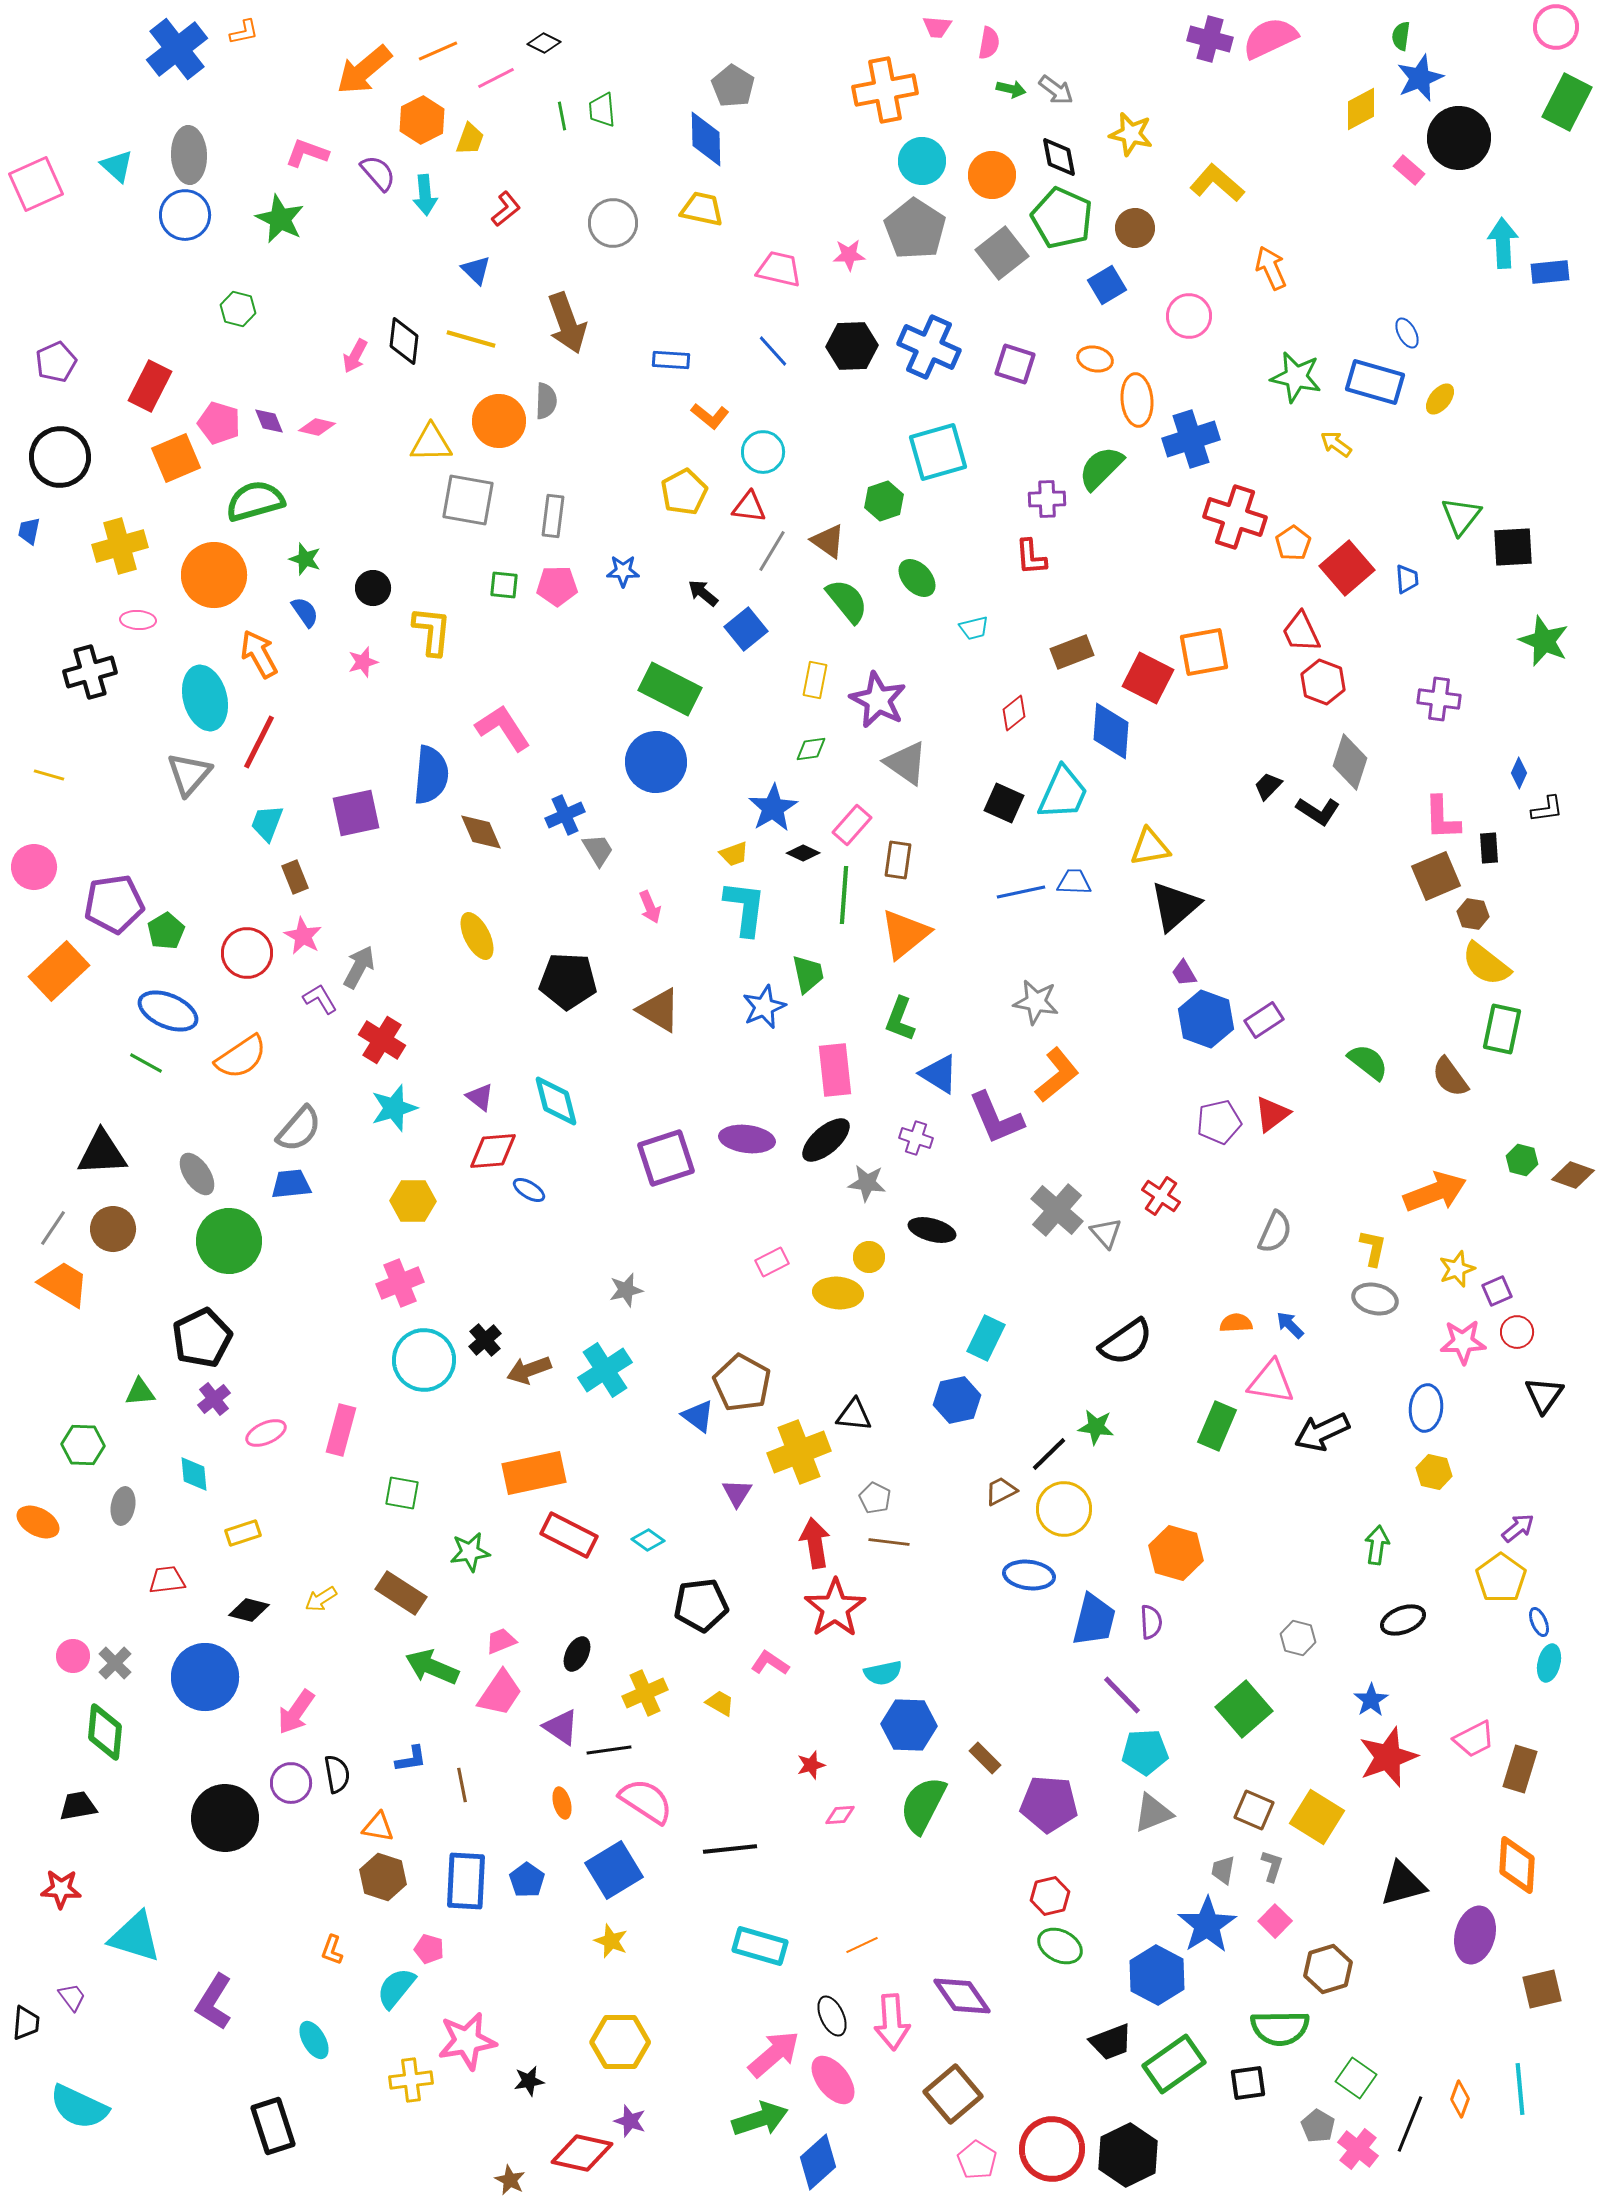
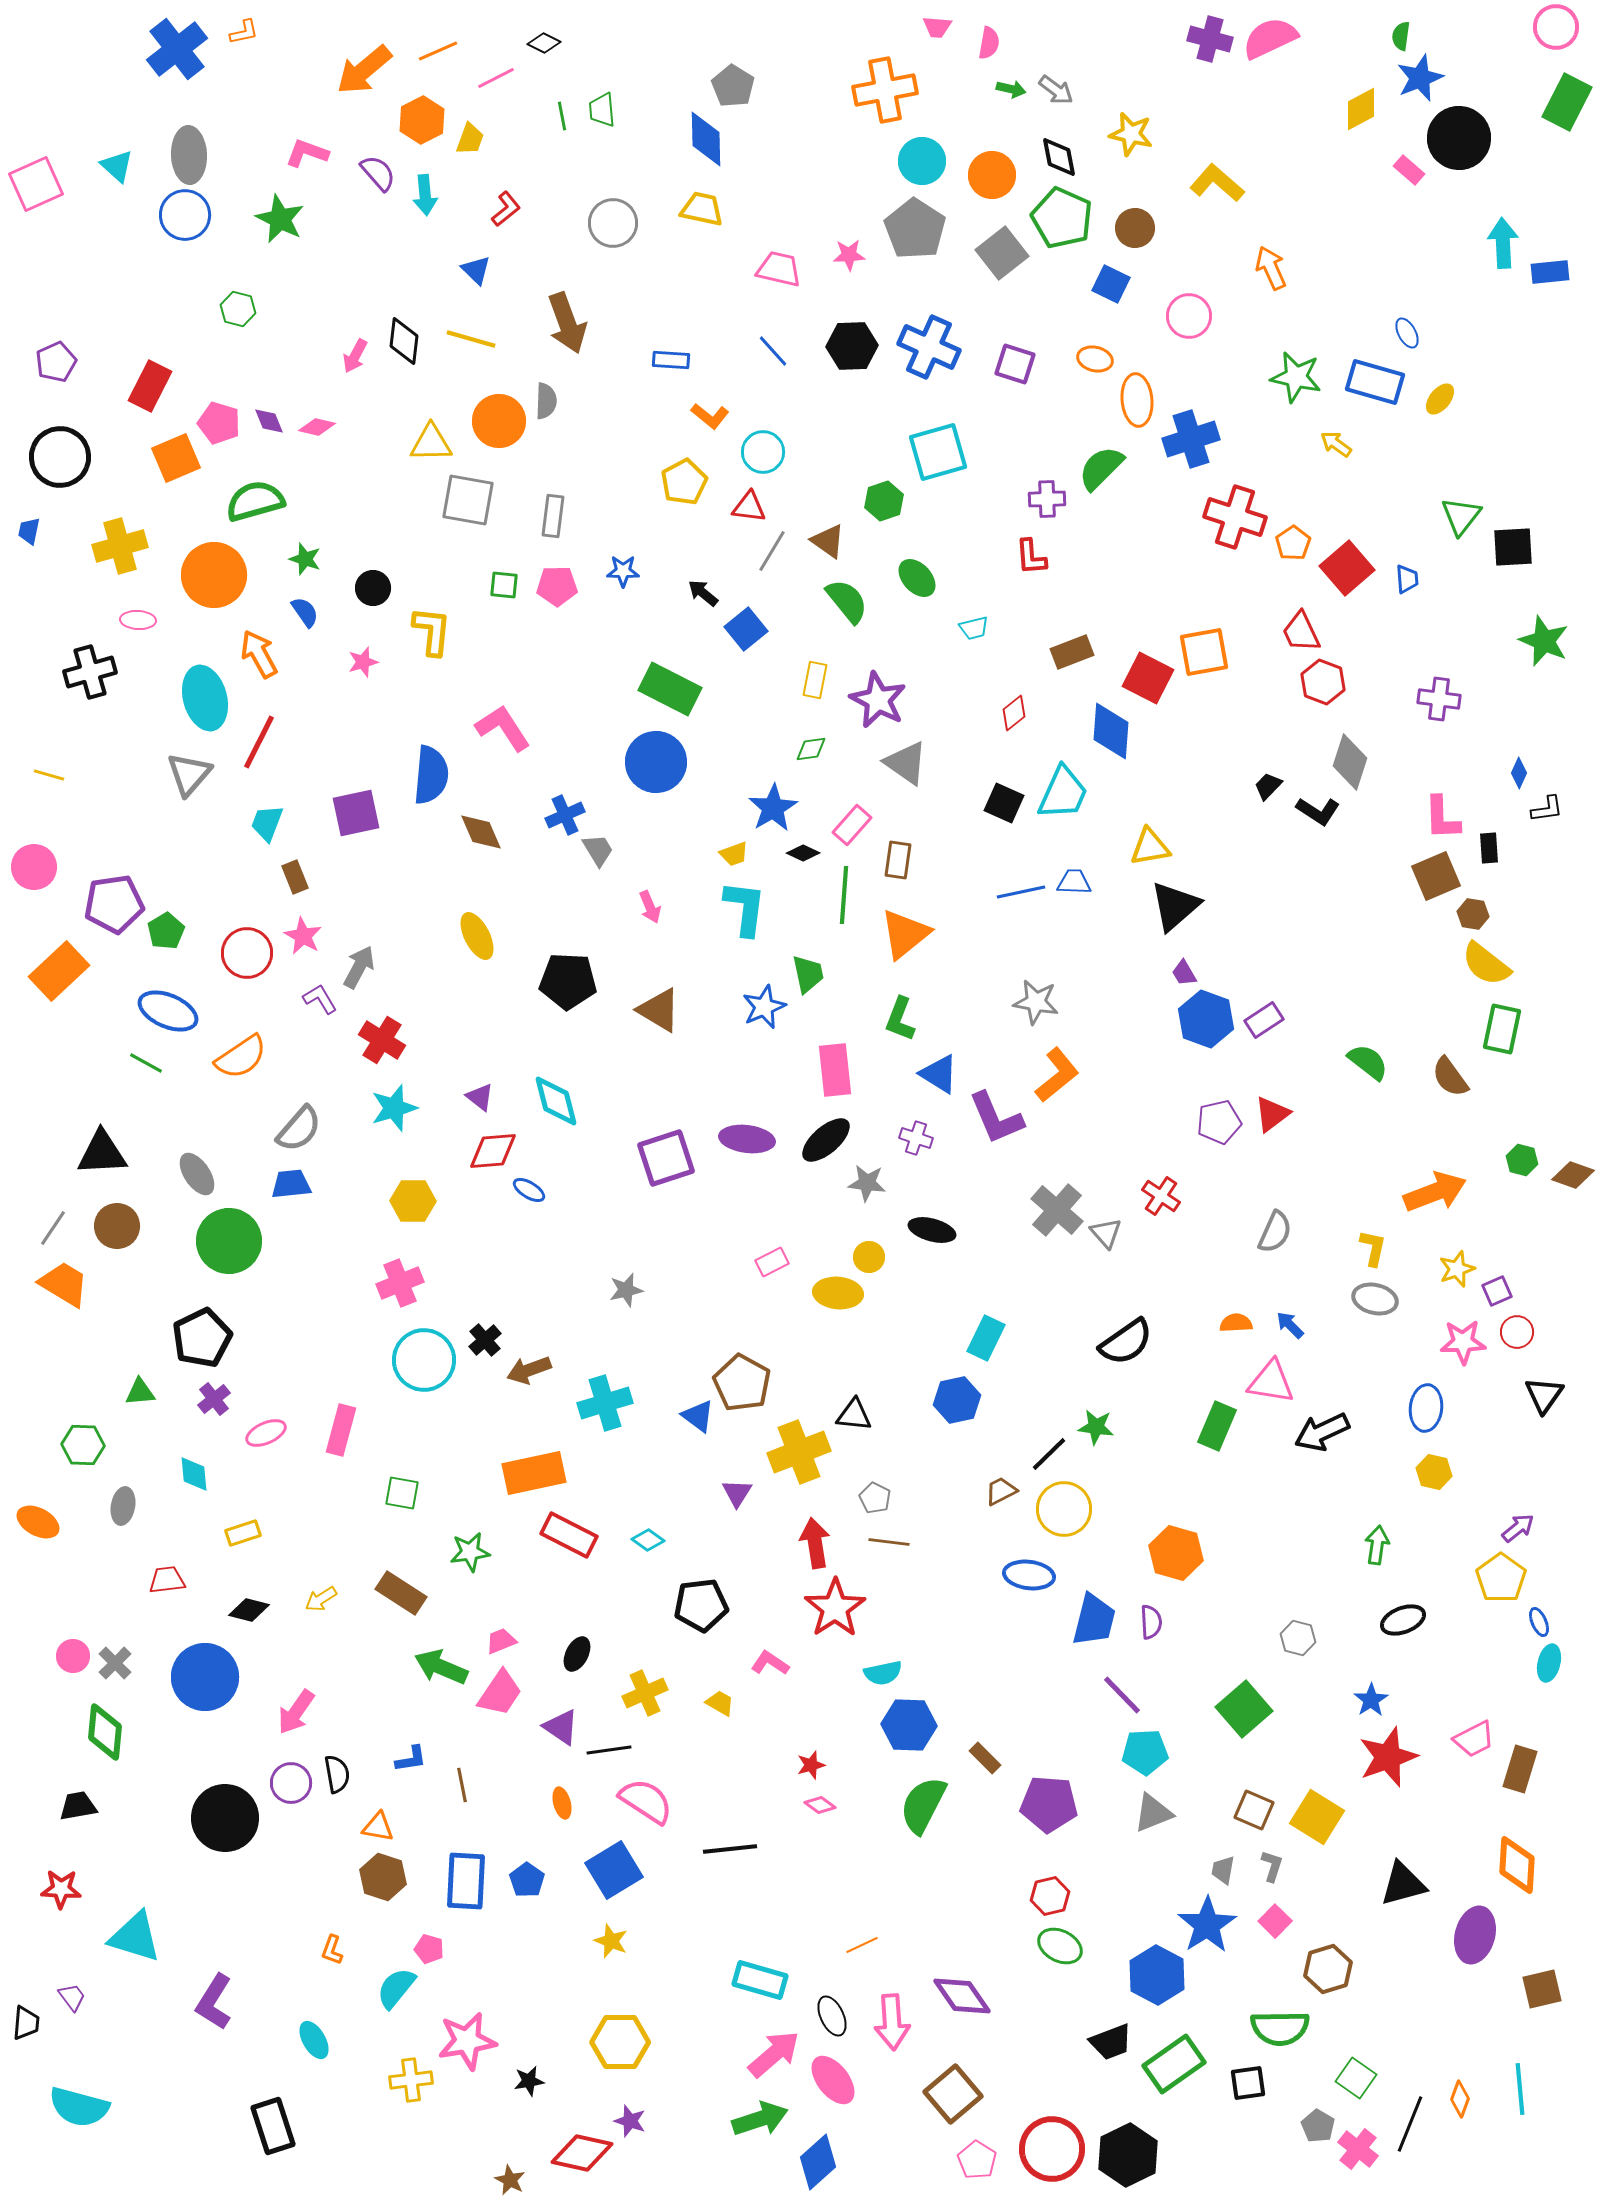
blue square at (1107, 285): moved 4 px right, 1 px up; rotated 33 degrees counterclockwise
yellow pentagon at (684, 492): moved 10 px up
brown circle at (113, 1229): moved 4 px right, 3 px up
cyan cross at (605, 1370): moved 33 px down; rotated 16 degrees clockwise
green arrow at (432, 1667): moved 9 px right
pink diamond at (840, 1815): moved 20 px left, 10 px up; rotated 40 degrees clockwise
cyan rectangle at (760, 1946): moved 34 px down
cyan semicircle at (79, 2107): rotated 10 degrees counterclockwise
